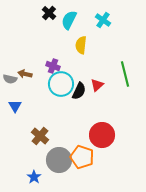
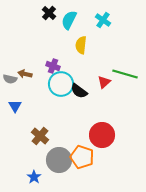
green line: rotated 60 degrees counterclockwise
red triangle: moved 7 px right, 3 px up
black semicircle: rotated 102 degrees clockwise
